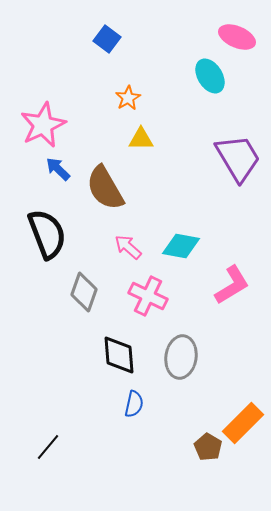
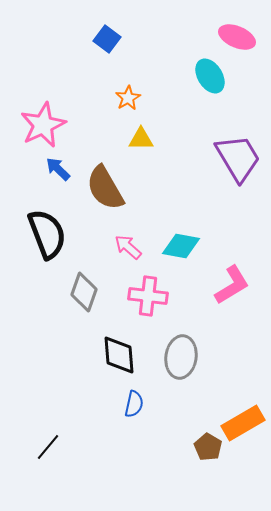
pink cross: rotated 18 degrees counterclockwise
orange rectangle: rotated 15 degrees clockwise
